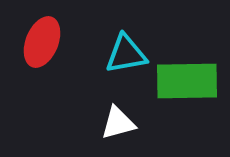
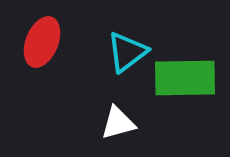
cyan triangle: moved 1 px right, 2 px up; rotated 27 degrees counterclockwise
green rectangle: moved 2 px left, 3 px up
